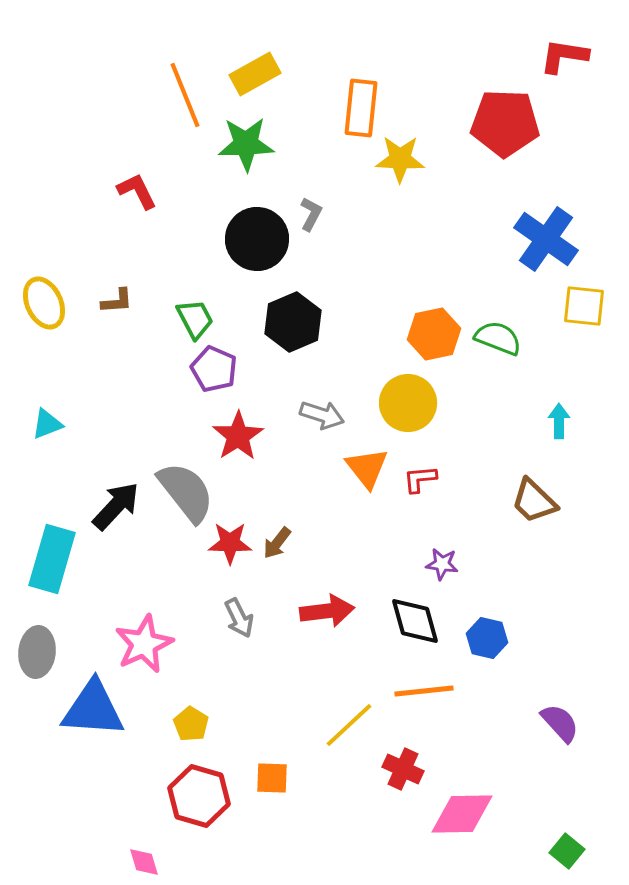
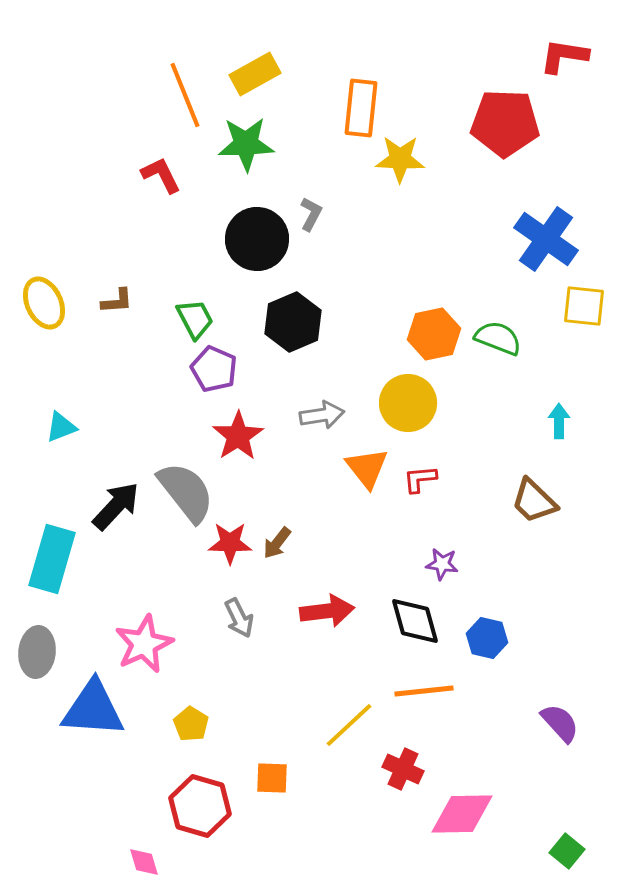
red L-shape at (137, 191): moved 24 px right, 16 px up
gray arrow at (322, 415): rotated 27 degrees counterclockwise
cyan triangle at (47, 424): moved 14 px right, 3 px down
red hexagon at (199, 796): moved 1 px right, 10 px down
